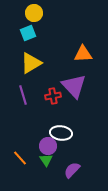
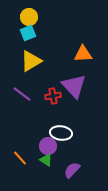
yellow circle: moved 5 px left, 4 px down
yellow triangle: moved 2 px up
purple line: moved 1 px left, 1 px up; rotated 36 degrees counterclockwise
green triangle: rotated 24 degrees counterclockwise
